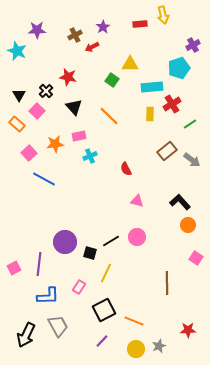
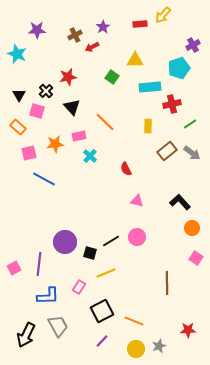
yellow arrow at (163, 15): rotated 54 degrees clockwise
cyan star at (17, 51): moved 3 px down
yellow triangle at (130, 64): moved 5 px right, 4 px up
red star at (68, 77): rotated 24 degrees counterclockwise
green square at (112, 80): moved 3 px up
cyan rectangle at (152, 87): moved 2 px left
red cross at (172, 104): rotated 18 degrees clockwise
black triangle at (74, 107): moved 2 px left
pink square at (37, 111): rotated 28 degrees counterclockwise
yellow rectangle at (150, 114): moved 2 px left, 12 px down
orange line at (109, 116): moved 4 px left, 6 px down
orange rectangle at (17, 124): moved 1 px right, 3 px down
pink square at (29, 153): rotated 28 degrees clockwise
cyan cross at (90, 156): rotated 24 degrees counterclockwise
gray arrow at (192, 160): moved 7 px up
orange circle at (188, 225): moved 4 px right, 3 px down
yellow line at (106, 273): rotated 42 degrees clockwise
black square at (104, 310): moved 2 px left, 1 px down
